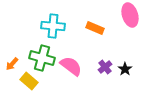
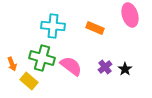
orange arrow: rotated 64 degrees counterclockwise
